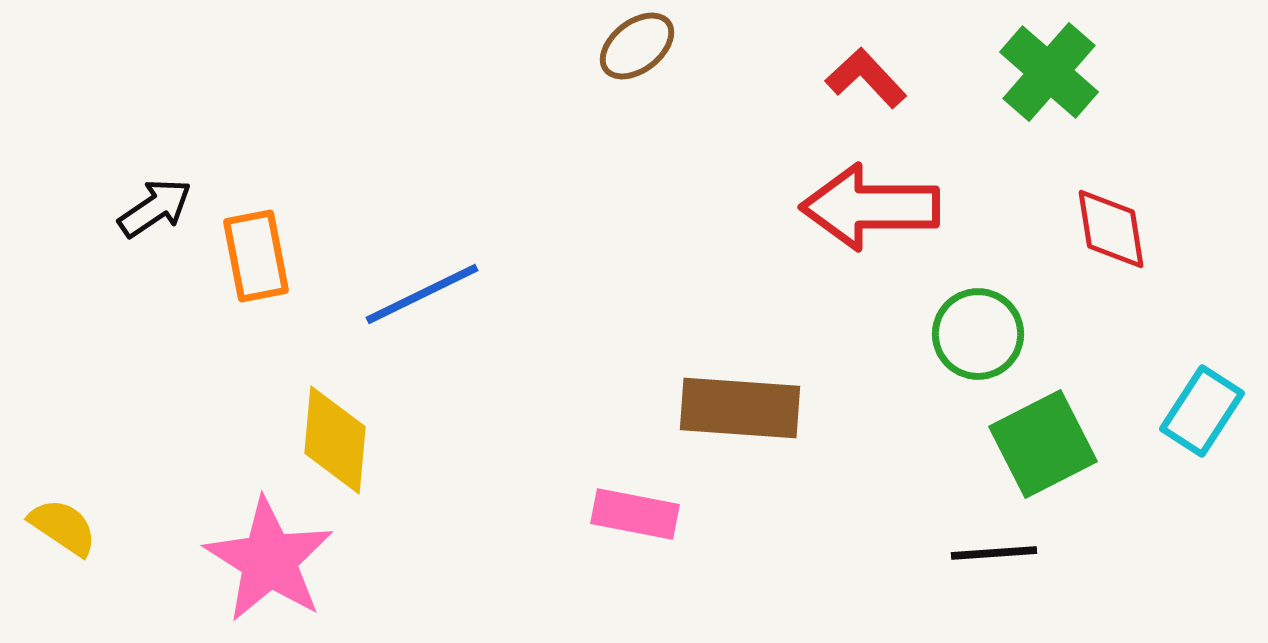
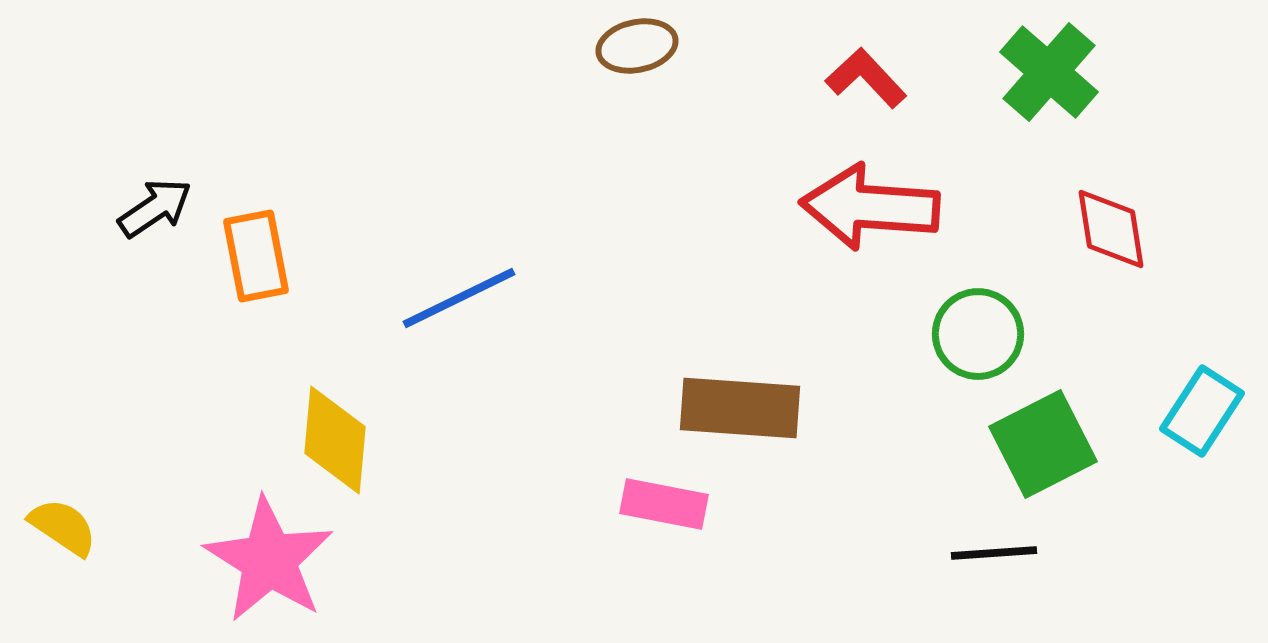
brown ellipse: rotated 26 degrees clockwise
red arrow: rotated 4 degrees clockwise
blue line: moved 37 px right, 4 px down
pink rectangle: moved 29 px right, 10 px up
